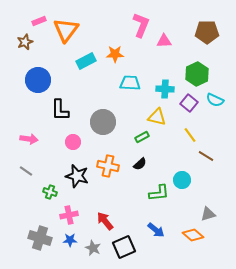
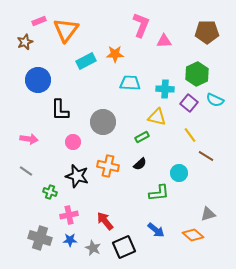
cyan circle: moved 3 px left, 7 px up
